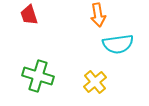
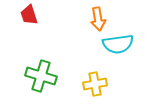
orange arrow: moved 4 px down
green cross: moved 3 px right
yellow cross: moved 2 px down; rotated 30 degrees clockwise
